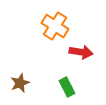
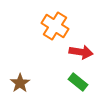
brown star: rotated 12 degrees counterclockwise
green rectangle: moved 11 px right, 5 px up; rotated 24 degrees counterclockwise
